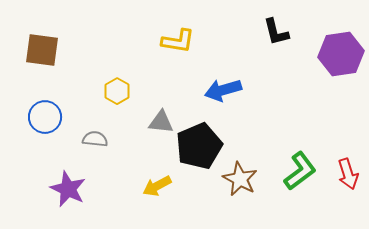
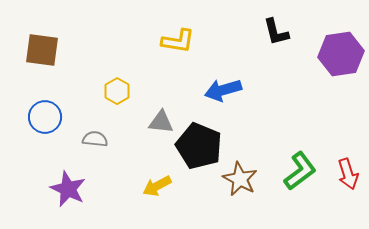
black pentagon: rotated 27 degrees counterclockwise
